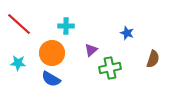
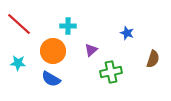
cyan cross: moved 2 px right
orange circle: moved 1 px right, 2 px up
green cross: moved 1 px right, 4 px down
